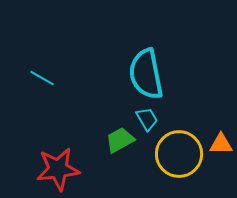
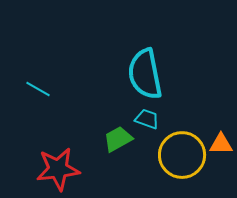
cyan semicircle: moved 1 px left
cyan line: moved 4 px left, 11 px down
cyan trapezoid: rotated 40 degrees counterclockwise
green trapezoid: moved 2 px left, 1 px up
yellow circle: moved 3 px right, 1 px down
